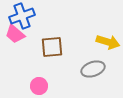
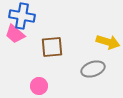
blue cross: rotated 30 degrees clockwise
